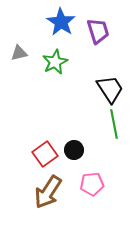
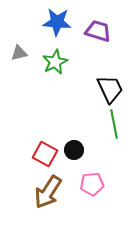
blue star: moved 4 px left; rotated 28 degrees counterclockwise
purple trapezoid: rotated 56 degrees counterclockwise
black trapezoid: rotated 8 degrees clockwise
red square: rotated 25 degrees counterclockwise
